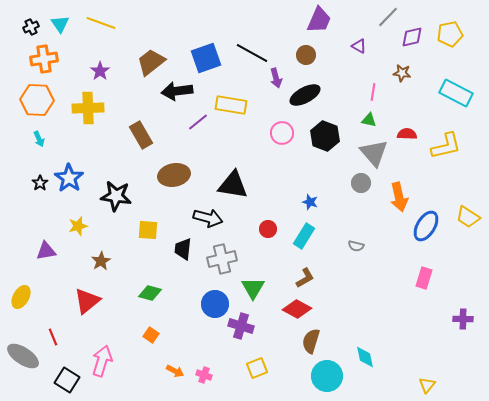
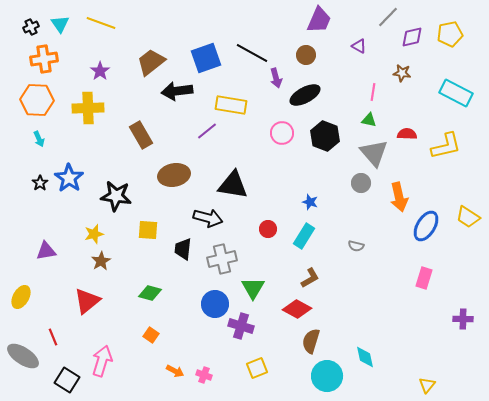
purple line at (198, 122): moved 9 px right, 9 px down
yellow star at (78, 226): moved 16 px right, 8 px down
brown L-shape at (305, 278): moved 5 px right
